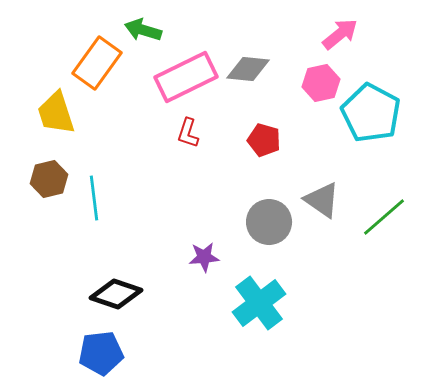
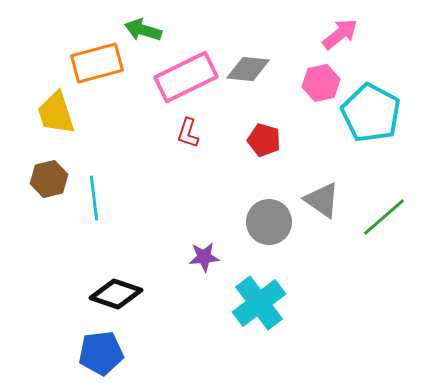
orange rectangle: rotated 39 degrees clockwise
